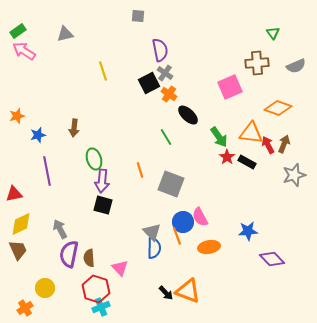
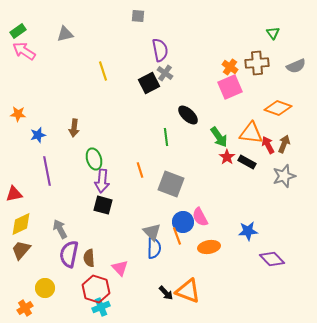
orange cross at (169, 94): moved 61 px right, 27 px up
orange star at (17, 116): moved 1 px right, 2 px up; rotated 21 degrees clockwise
green line at (166, 137): rotated 24 degrees clockwise
gray star at (294, 175): moved 10 px left, 1 px down
brown trapezoid at (18, 250): moved 3 px right; rotated 115 degrees counterclockwise
